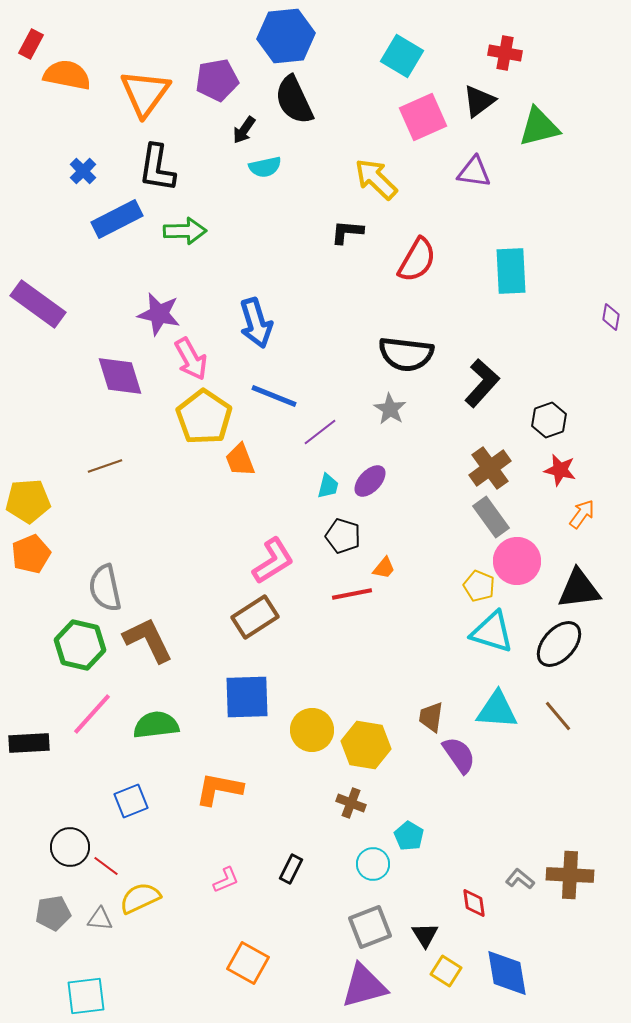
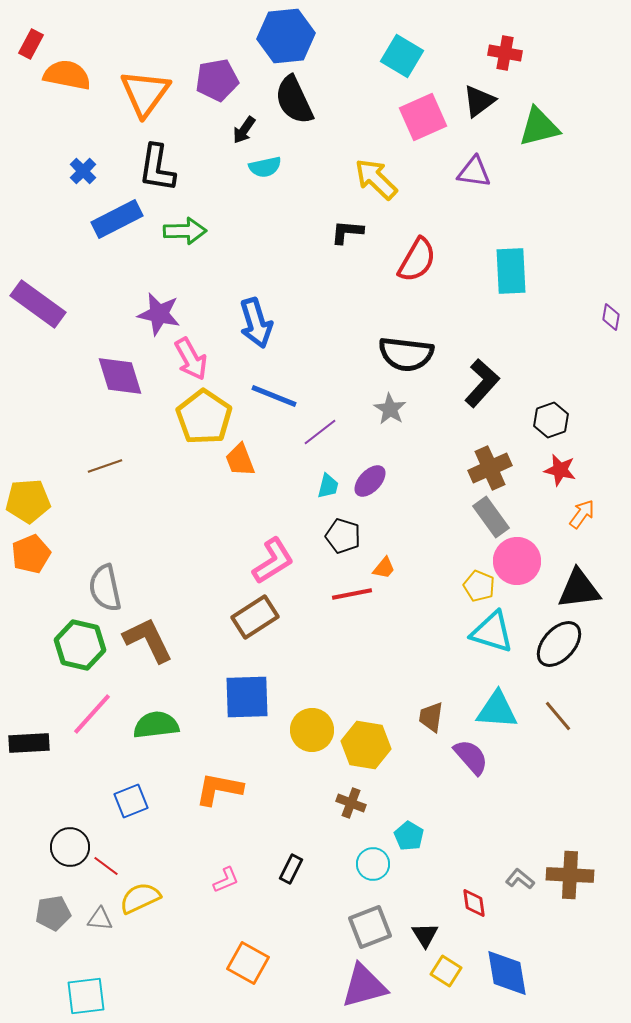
black hexagon at (549, 420): moved 2 px right
brown cross at (490, 468): rotated 12 degrees clockwise
purple semicircle at (459, 755): moved 12 px right, 2 px down; rotated 6 degrees counterclockwise
